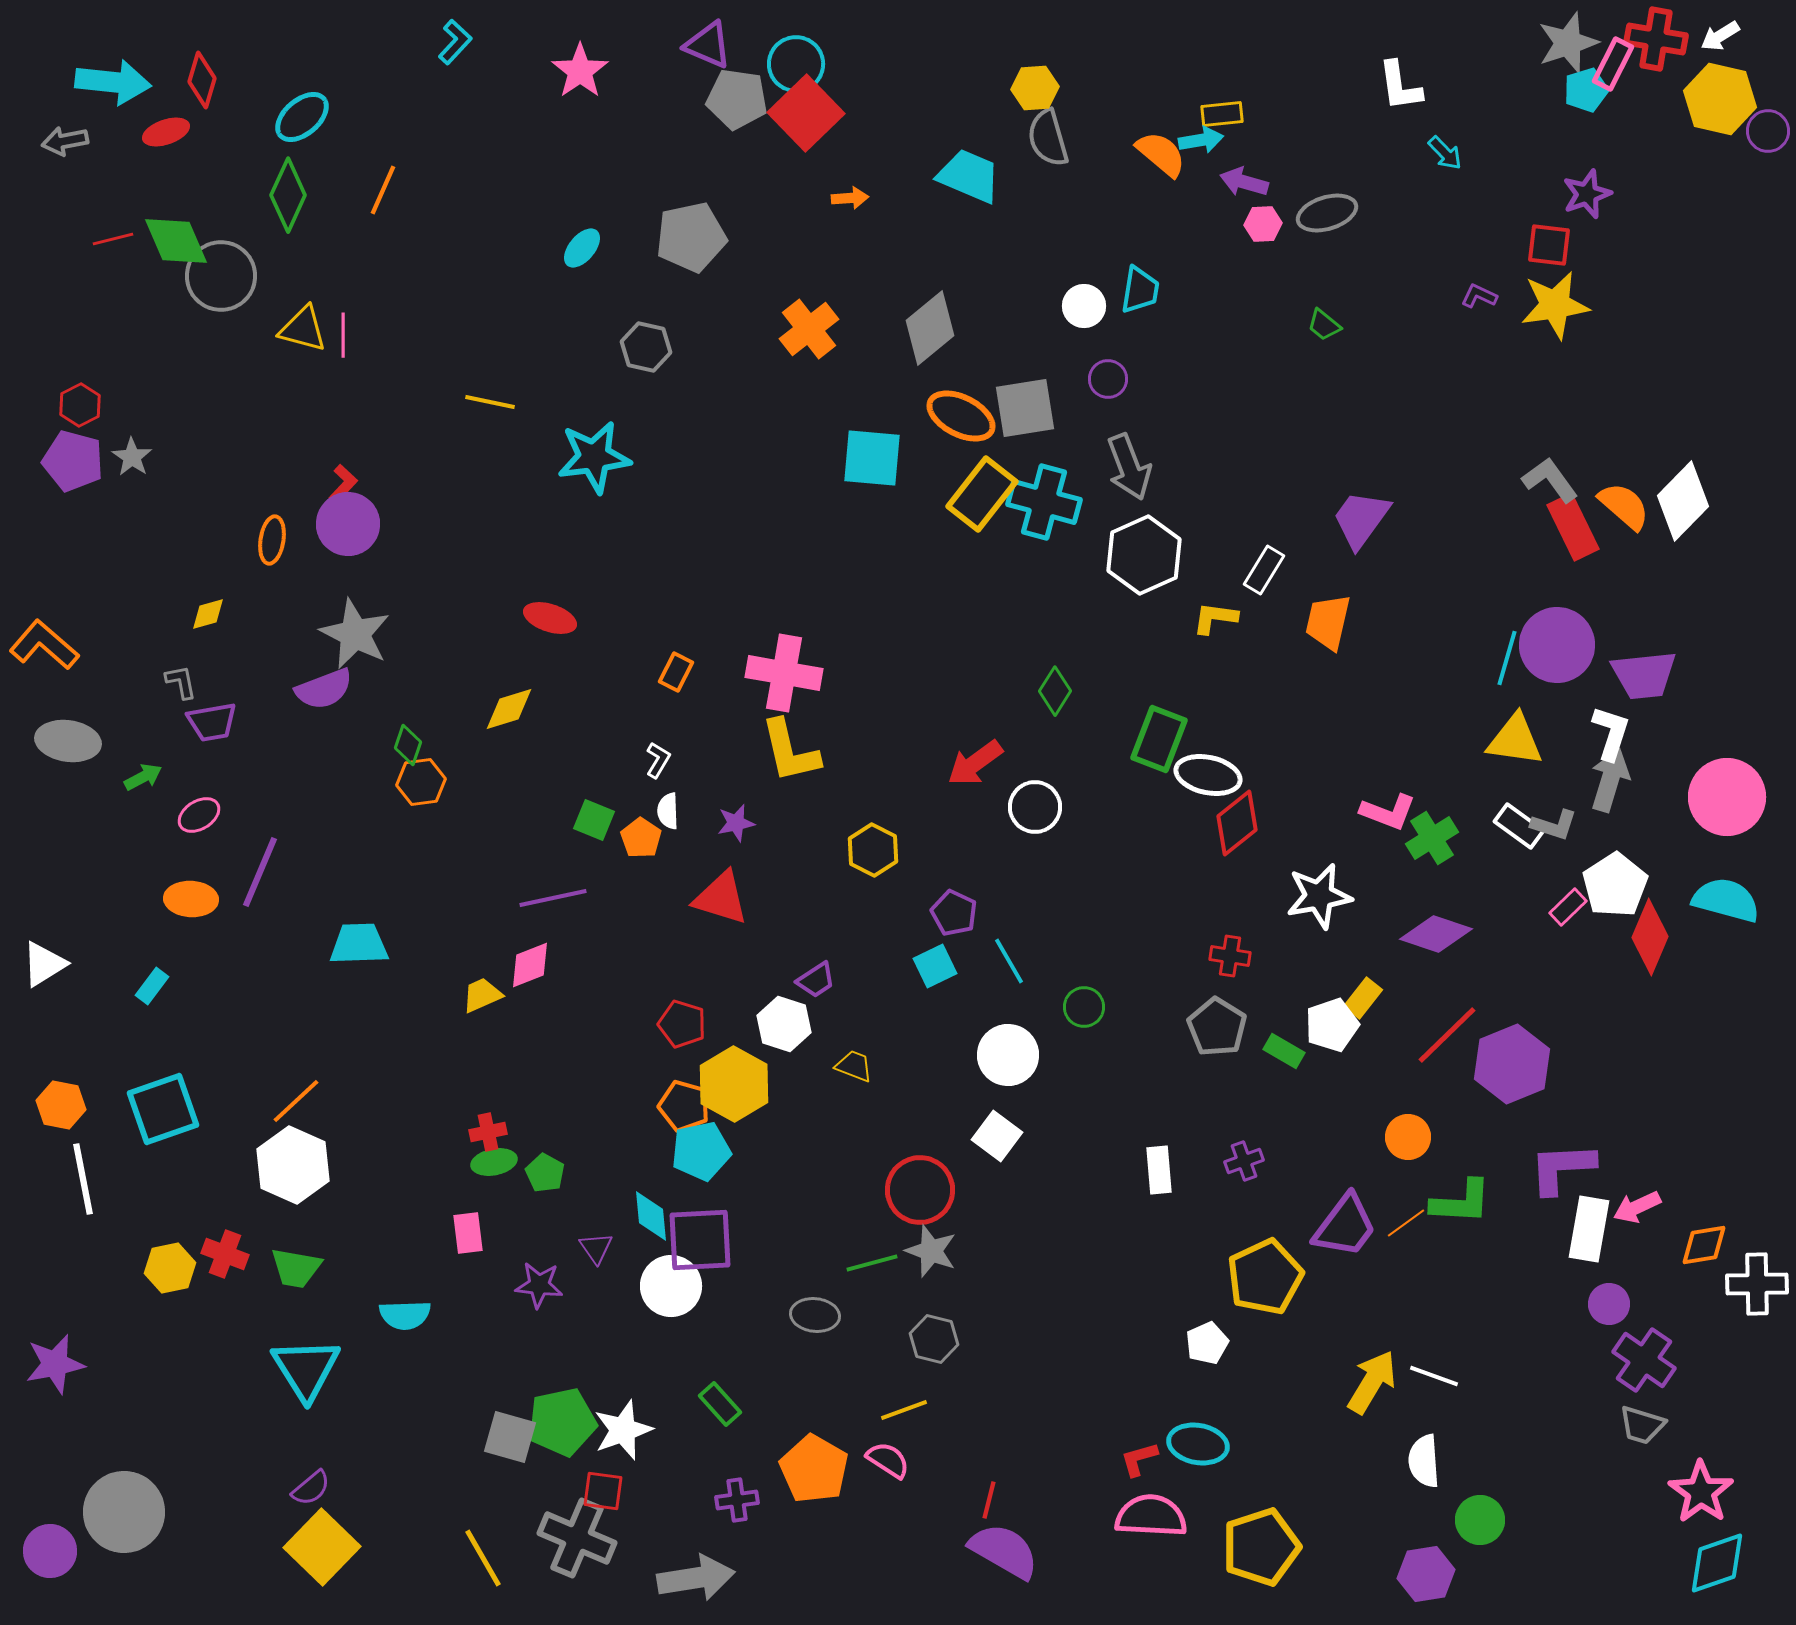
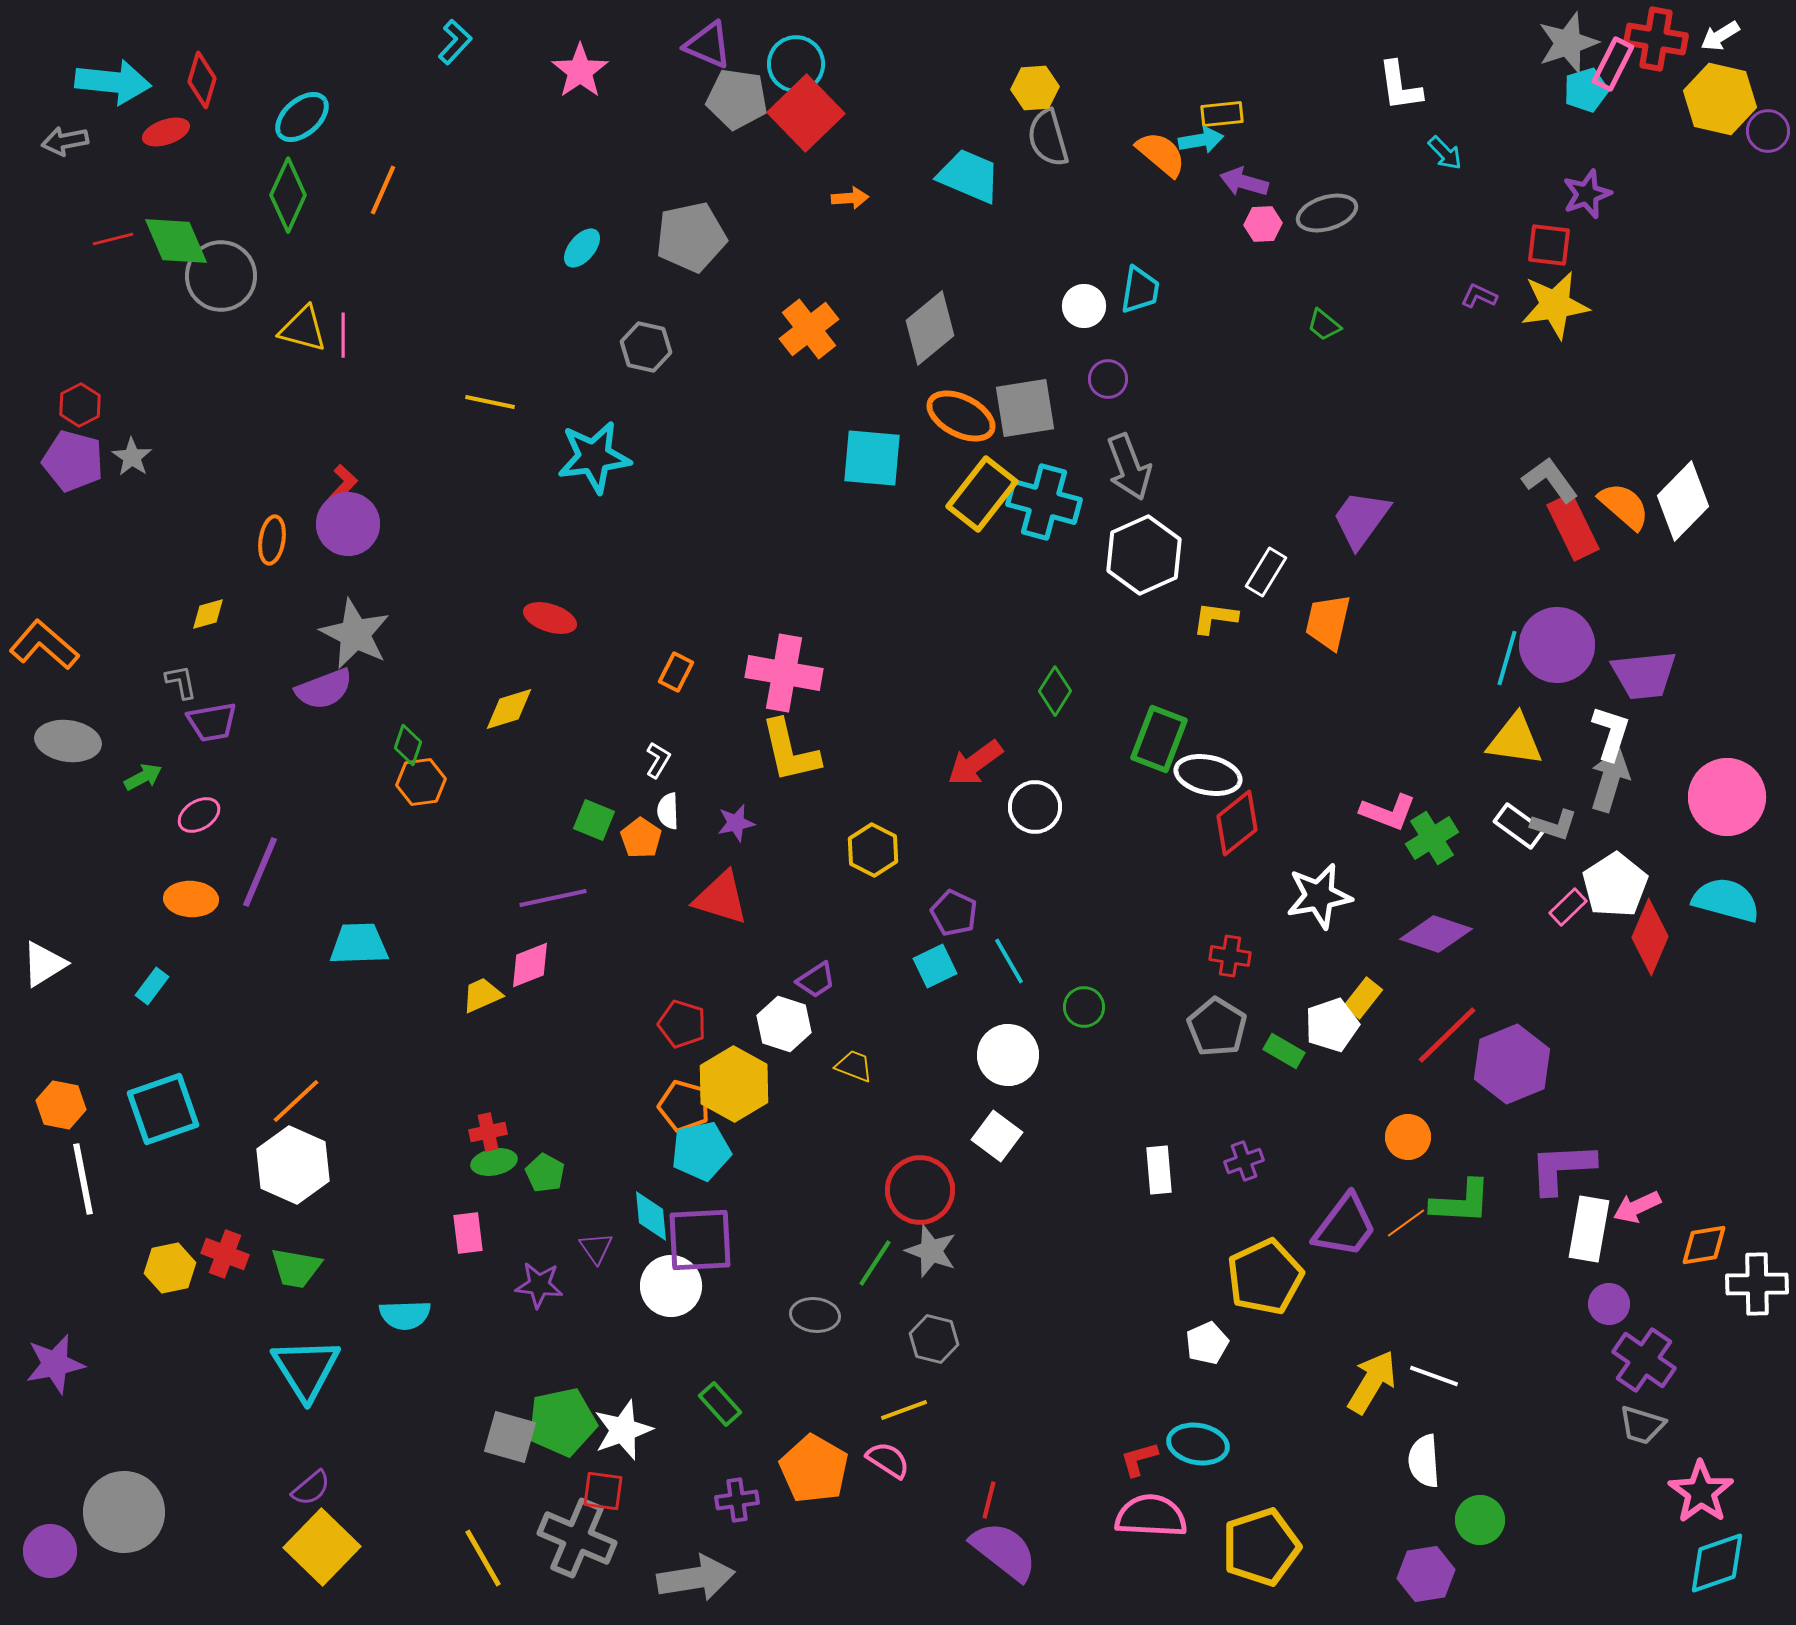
white rectangle at (1264, 570): moved 2 px right, 2 px down
green line at (872, 1263): moved 3 px right; rotated 42 degrees counterclockwise
purple semicircle at (1004, 1551): rotated 8 degrees clockwise
